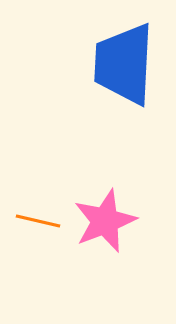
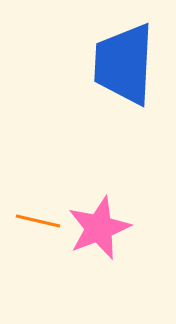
pink star: moved 6 px left, 7 px down
